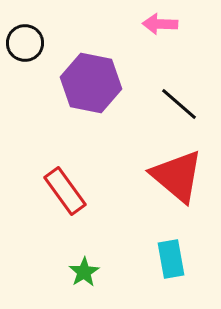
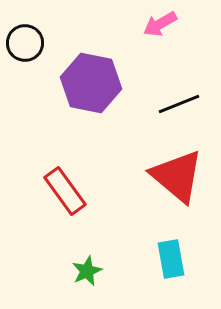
pink arrow: rotated 32 degrees counterclockwise
black line: rotated 63 degrees counterclockwise
green star: moved 3 px right, 1 px up; rotated 8 degrees clockwise
